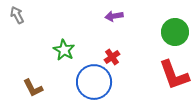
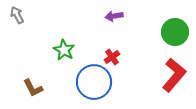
red L-shape: rotated 120 degrees counterclockwise
